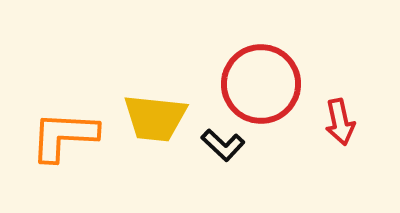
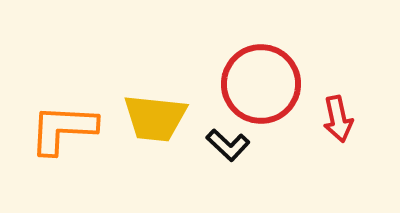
red arrow: moved 2 px left, 3 px up
orange L-shape: moved 1 px left, 7 px up
black L-shape: moved 5 px right
